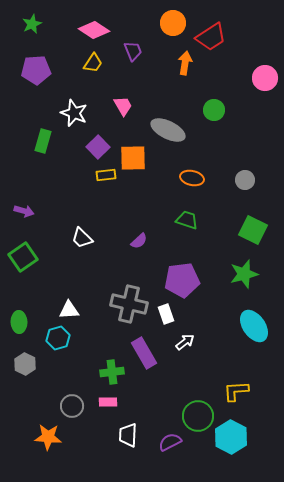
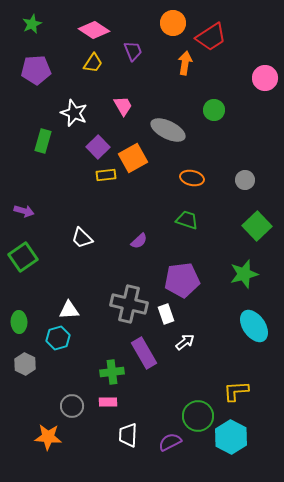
orange square at (133, 158): rotated 28 degrees counterclockwise
green square at (253, 230): moved 4 px right, 4 px up; rotated 20 degrees clockwise
